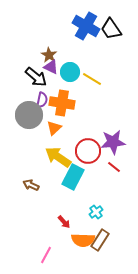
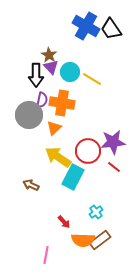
purple triangle: rotated 21 degrees clockwise
black arrow: moved 2 px up; rotated 50 degrees clockwise
brown rectangle: rotated 20 degrees clockwise
pink line: rotated 18 degrees counterclockwise
